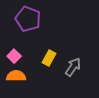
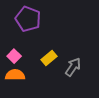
yellow rectangle: rotated 21 degrees clockwise
orange semicircle: moved 1 px left, 1 px up
